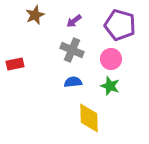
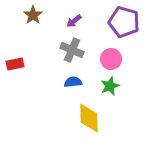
brown star: moved 2 px left; rotated 12 degrees counterclockwise
purple pentagon: moved 4 px right, 3 px up
green star: rotated 30 degrees clockwise
